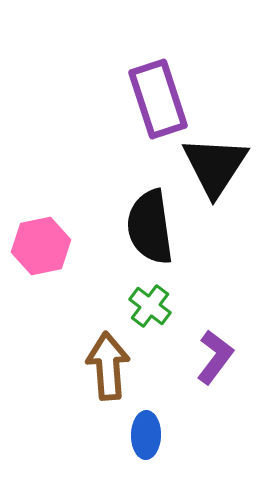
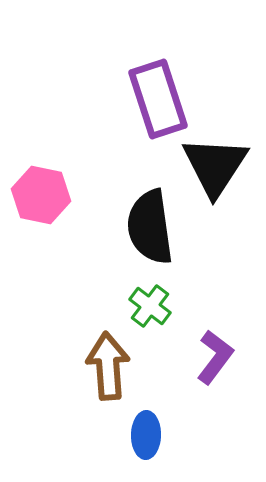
pink hexagon: moved 51 px up; rotated 24 degrees clockwise
